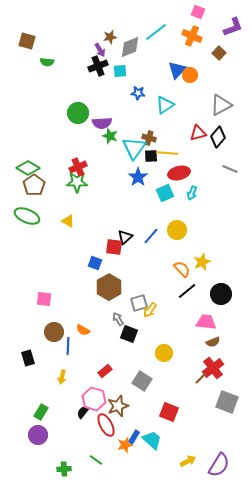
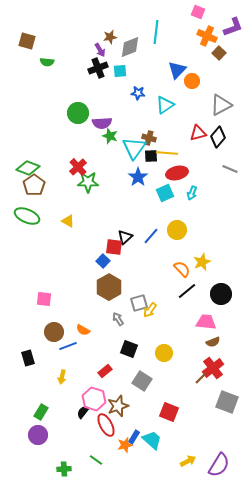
cyan line at (156, 32): rotated 45 degrees counterclockwise
orange cross at (192, 36): moved 15 px right
black cross at (98, 66): moved 2 px down
orange circle at (190, 75): moved 2 px right, 6 px down
red cross at (78, 167): rotated 18 degrees counterclockwise
green diamond at (28, 168): rotated 10 degrees counterclockwise
red ellipse at (179, 173): moved 2 px left
green star at (77, 182): moved 11 px right
blue square at (95, 263): moved 8 px right, 2 px up; rotated 24 degrees clockwise
black square at (129, 334): moved 15 px down
blue line at (68, 346): rotated 66 degrees clockwise
